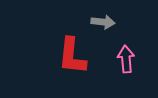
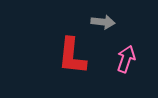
pink arrow: rotated 24 degrees clockwise
